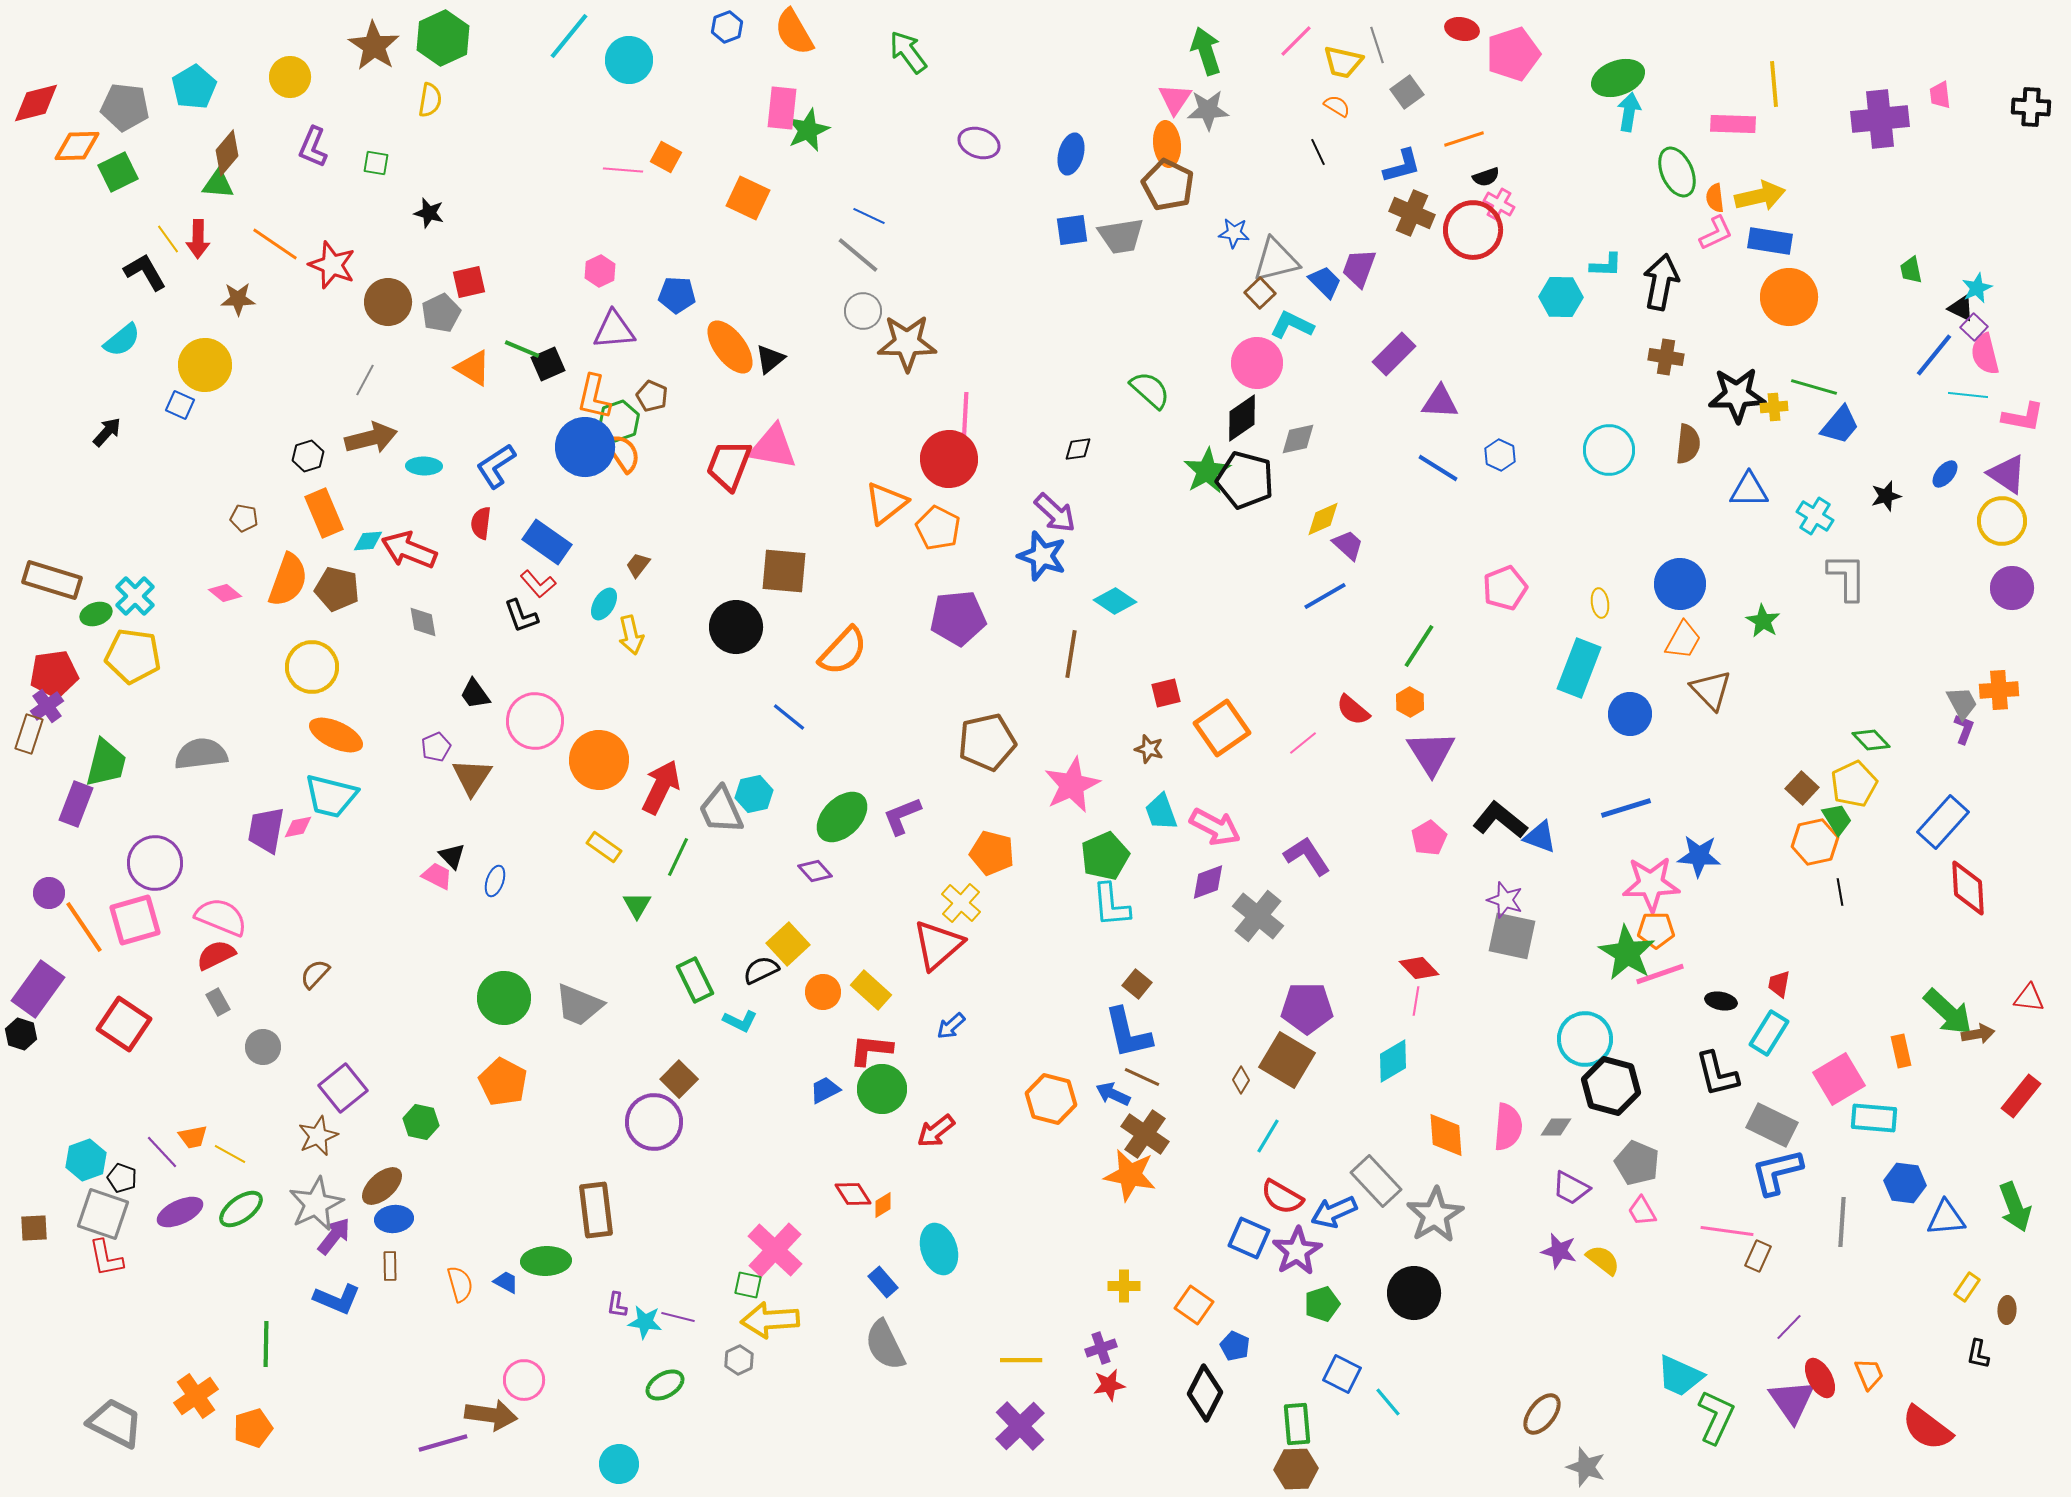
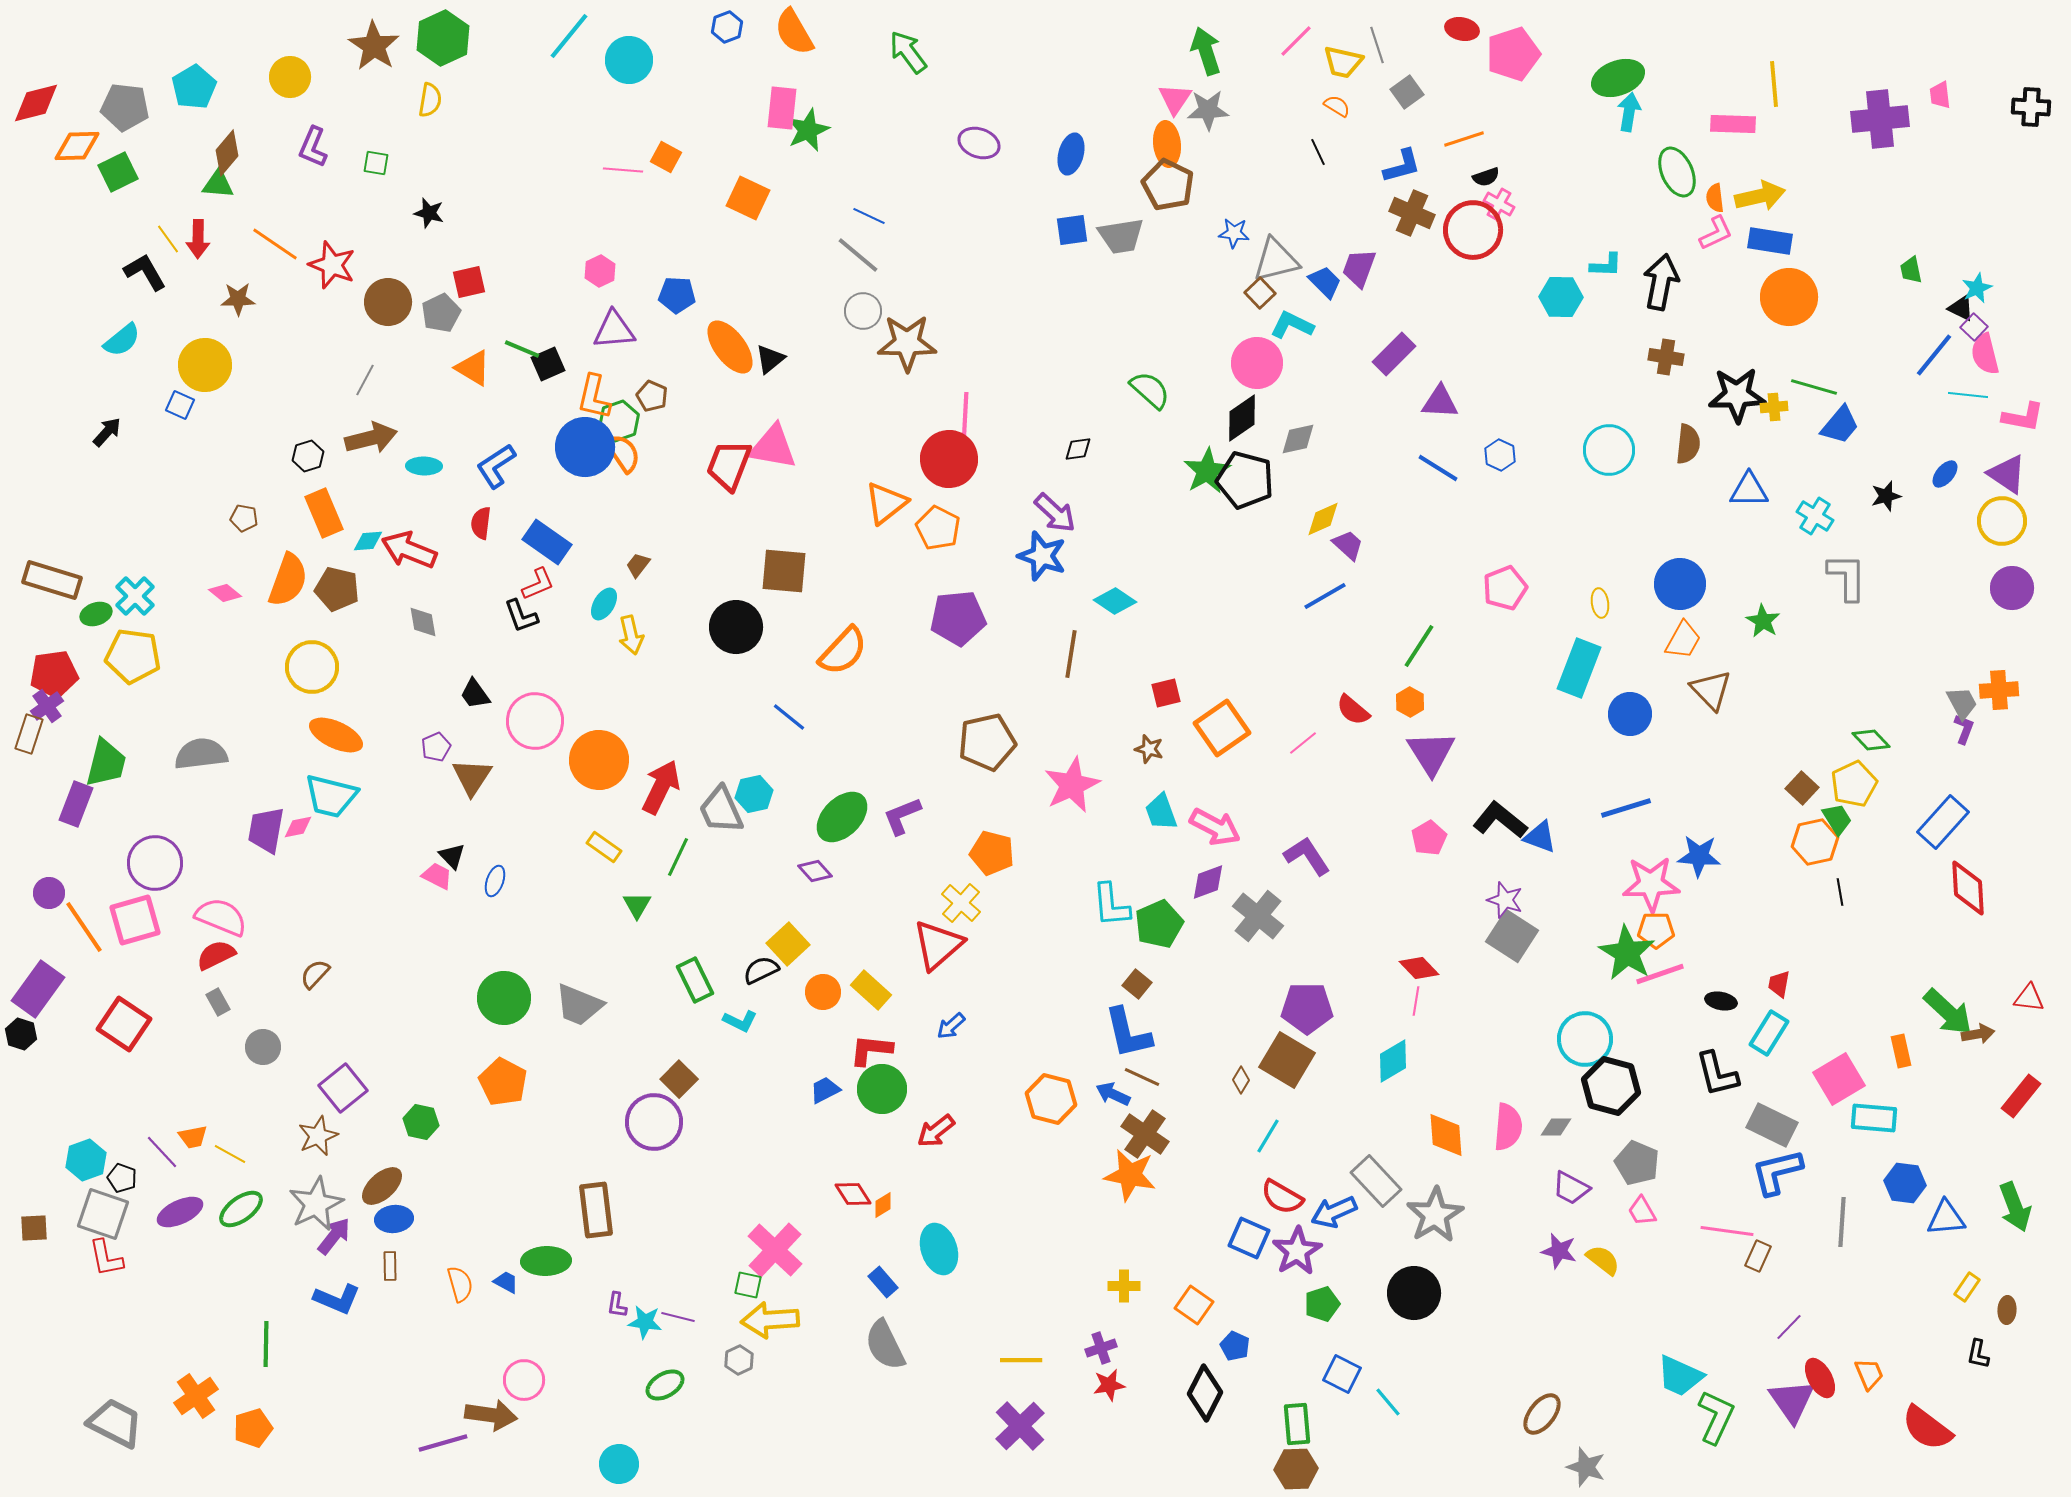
red L-shape at (538, 584): rotated 72 degrees counterclockwise
green pentagon at (1105, 856): moved 54 px right, 68 px down
gray square at (1512, 936): rotated 21 degrees clockwise
